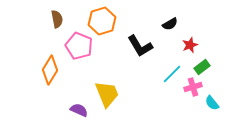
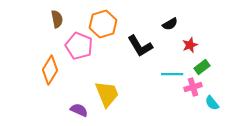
orange hexagon: moved 1 px right, 3 px down
cyan line: rotated 45 degrees clockwise
